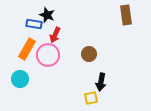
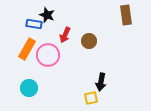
red arrow: moved 10 px right
brown circle: moved 13 px up
cyan circle: moved 9 px right, 9 px down
